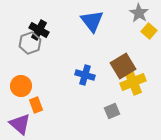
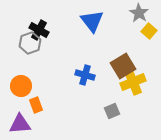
purple triangle: rotated 45 degrees counterclockwise
